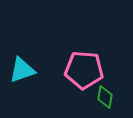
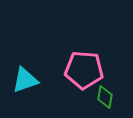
cyan triangle: moved 3 px right, 10 px down
